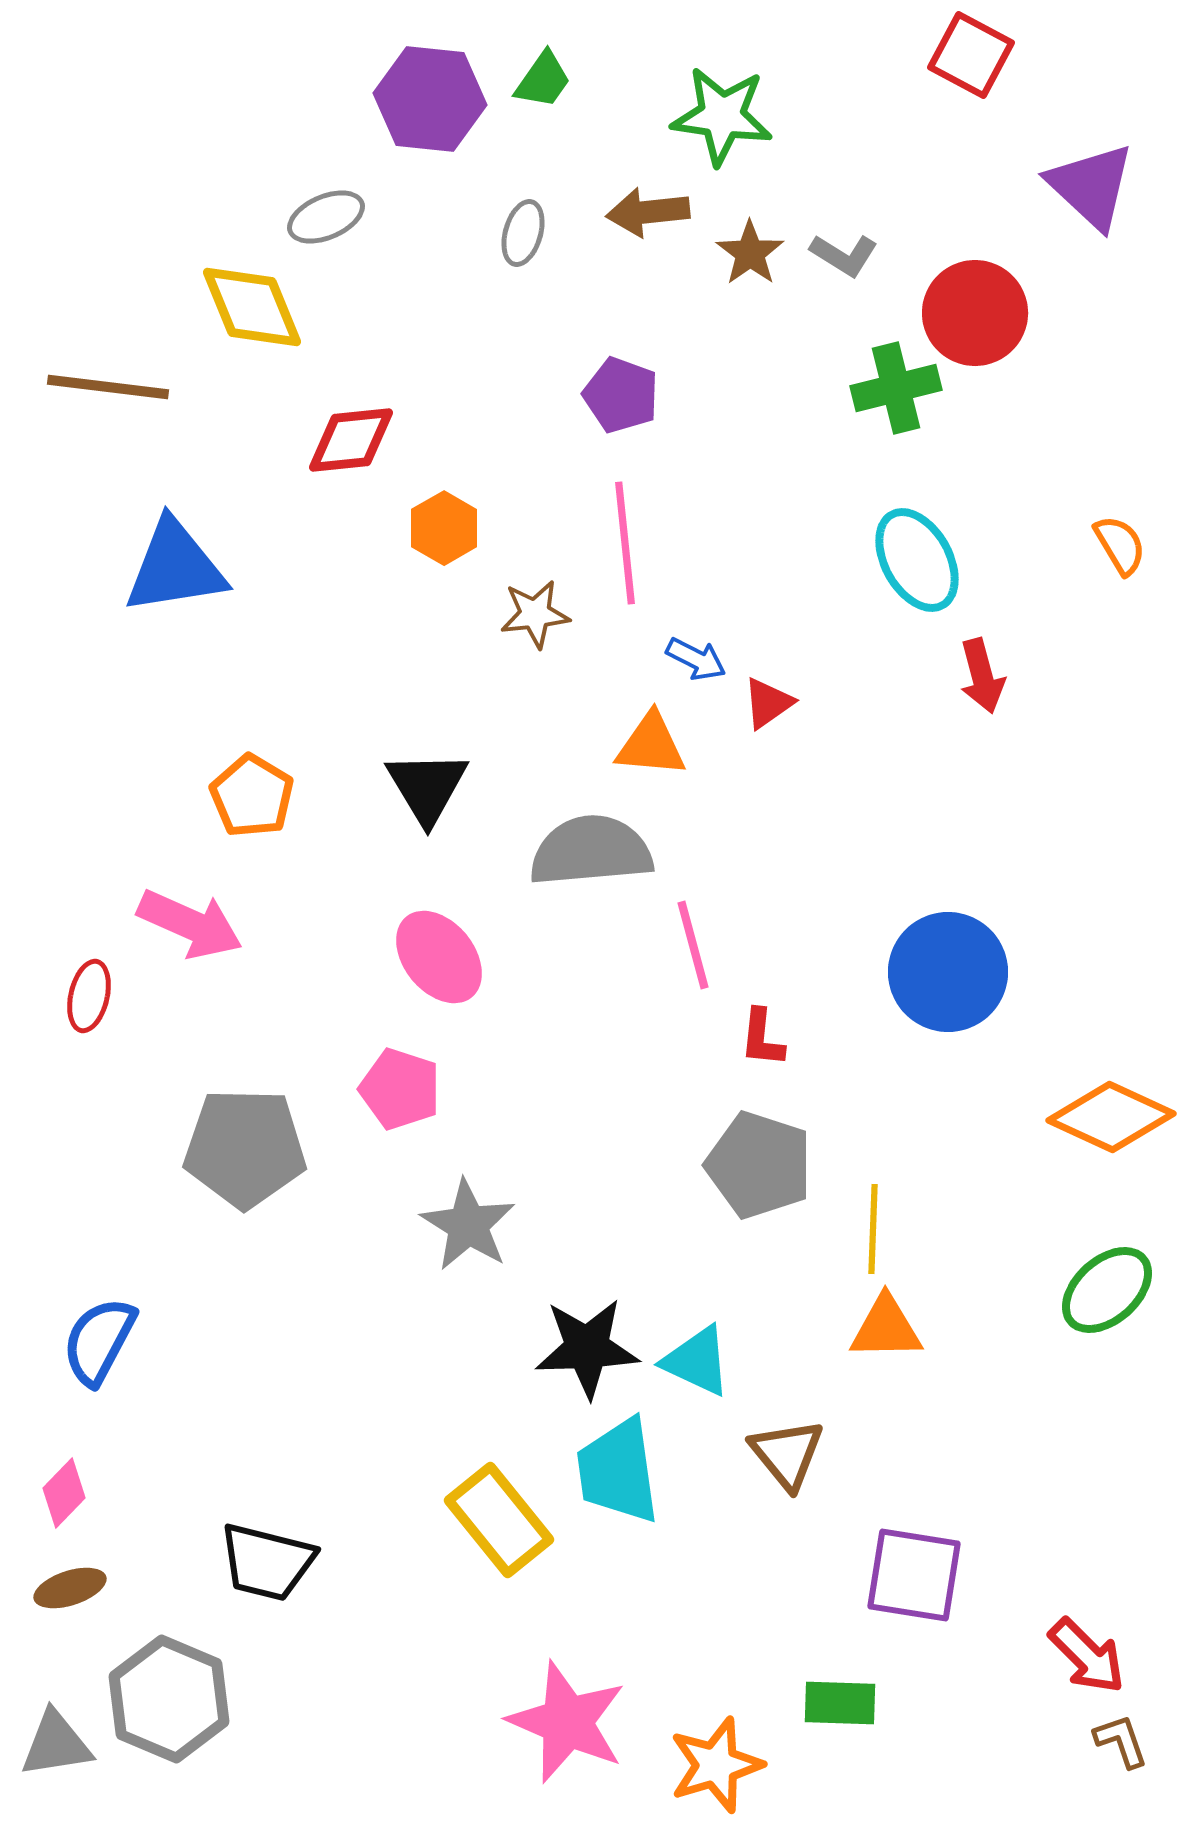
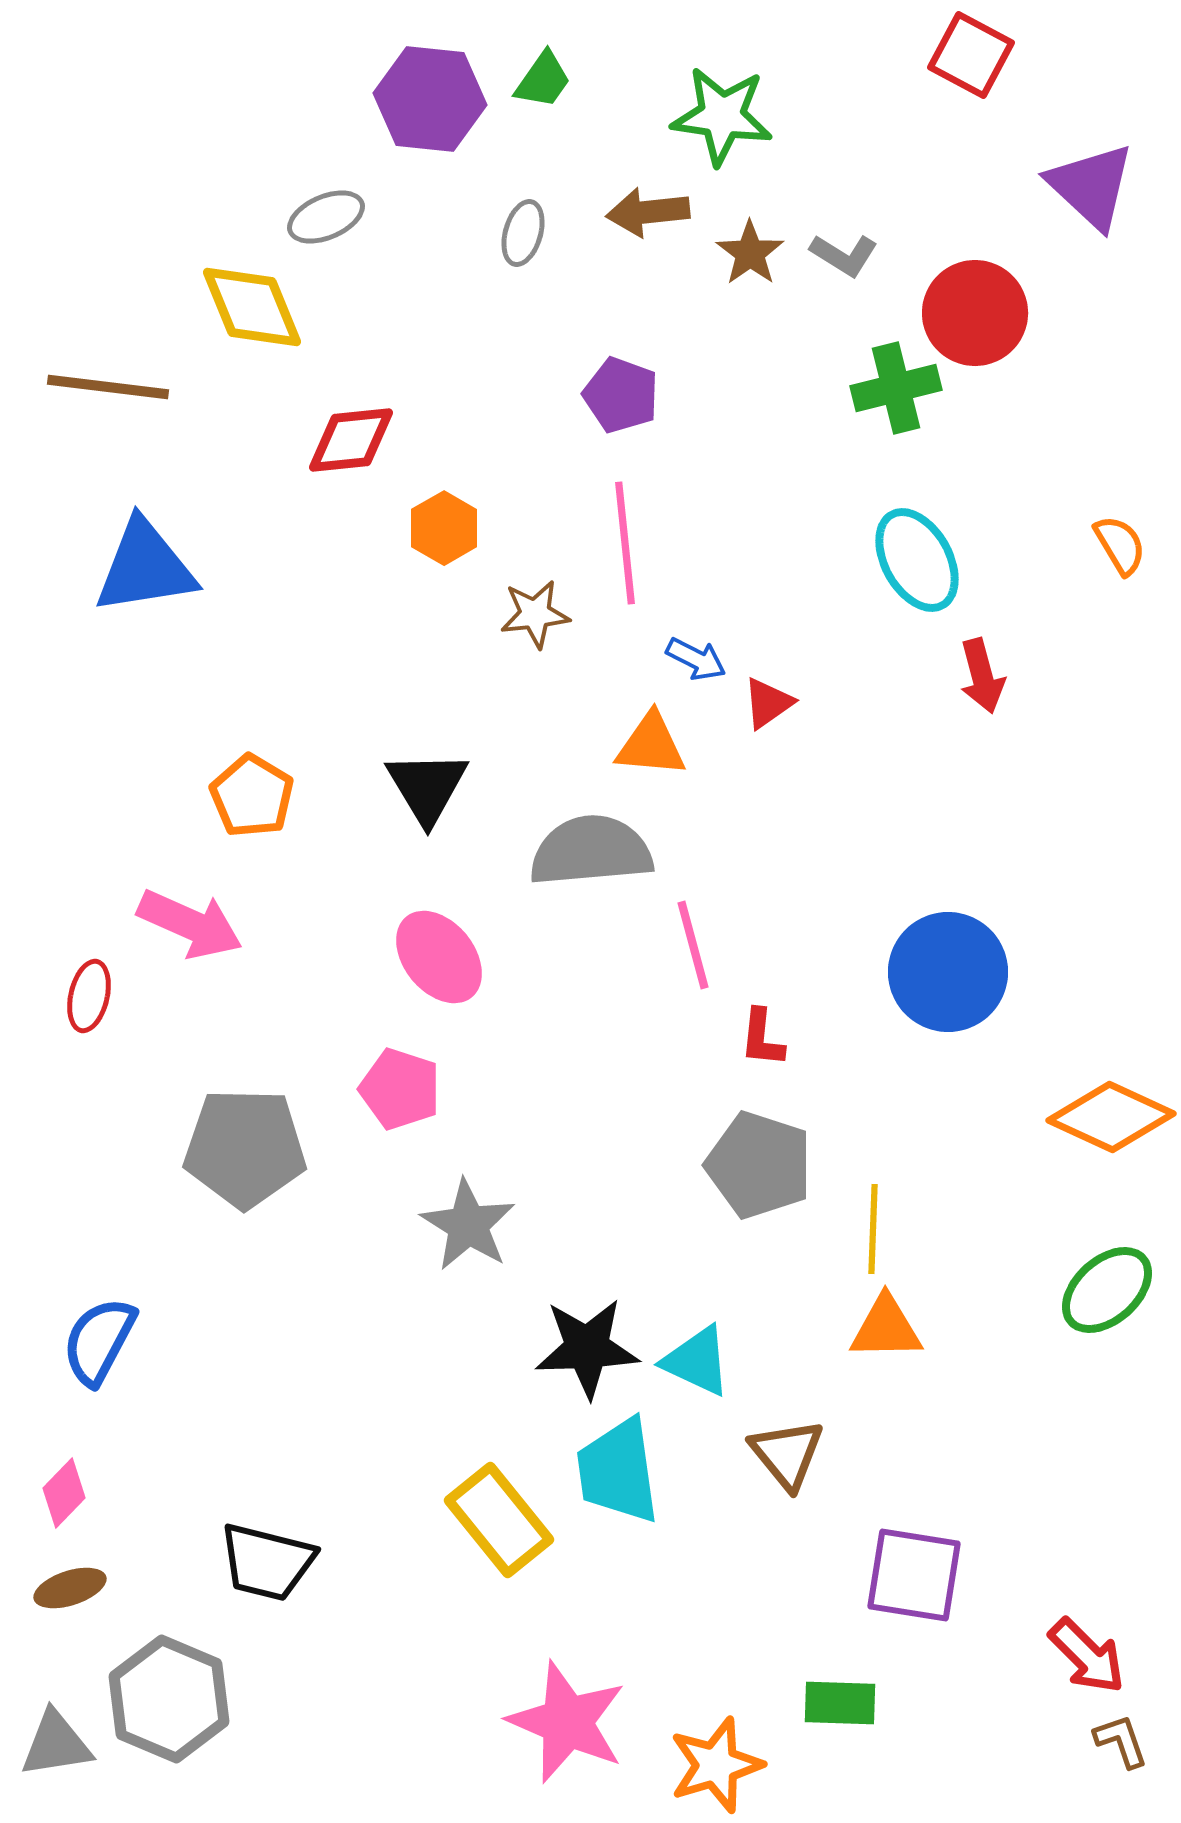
blue triangle at (175, 567): moved 30 px left
